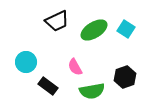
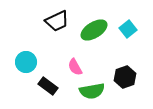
cyan square: moved 2 px right; rotated 18 degrees clockwise
